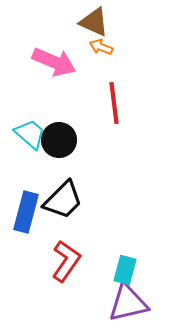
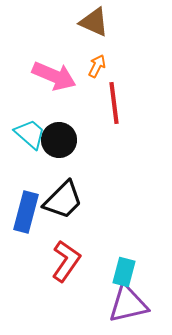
orange arrow: moved 4 px left, 19 px down; rotated 95 degrees clockwise
pink arrow: moved 14 px down
cyan rectangle: moved 1 px left, 2 px down
purple triangle: moved 1 px down
